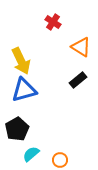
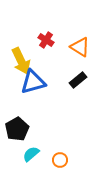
red cross: moved 7 px left, 18 px down
orange triangle: moved 1 px left
blue triangle: moved 9 px right, 8 px up
